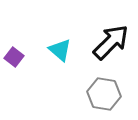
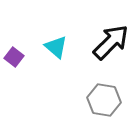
cyan triangle: moved 4 px left, 3 px up
gray hexagon: moved 6 px down
